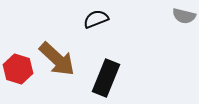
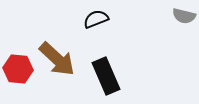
red hexagon: rotated 12 degrees counterclockwise
black rectangle: moved 2 px up; rotated 45 degrees counterclockwise
